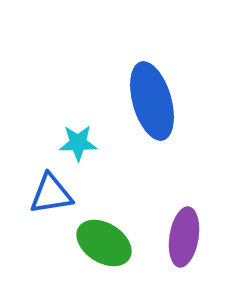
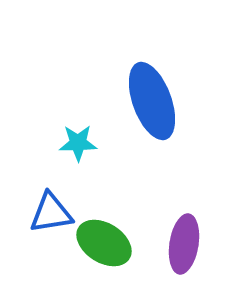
blue ellipse: rotated 4 degrees counterclockwise
blue triangle: moved 19 px down
purple ellipse: moved 7 px down
